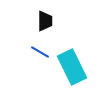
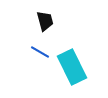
black trapezoid: rotated 15 degrees counterclockwise
